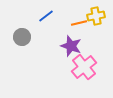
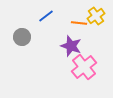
yellow cross: rotated 24 degrees counterclockwise
orange line: rotated 21 degrees clockwise
